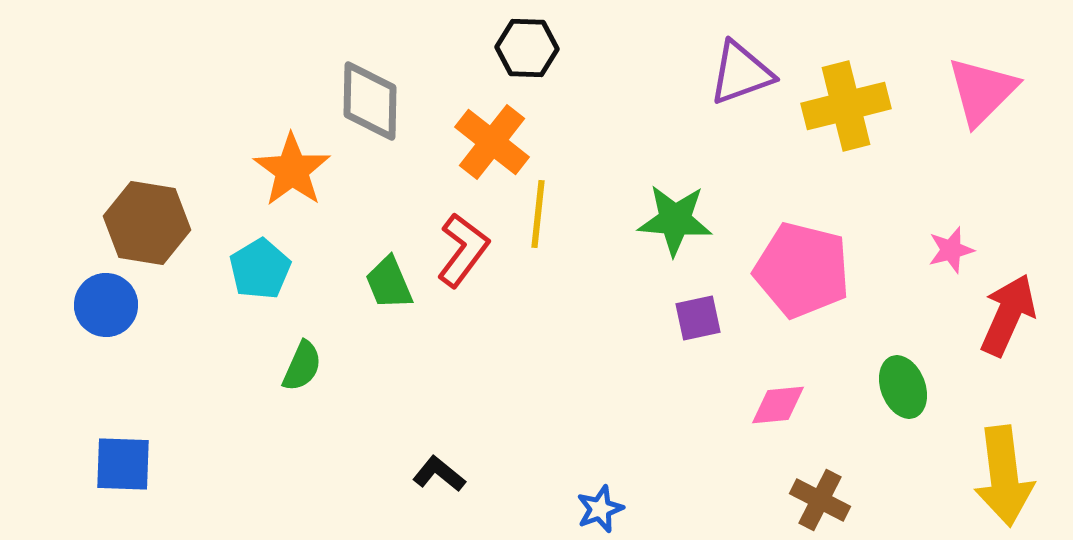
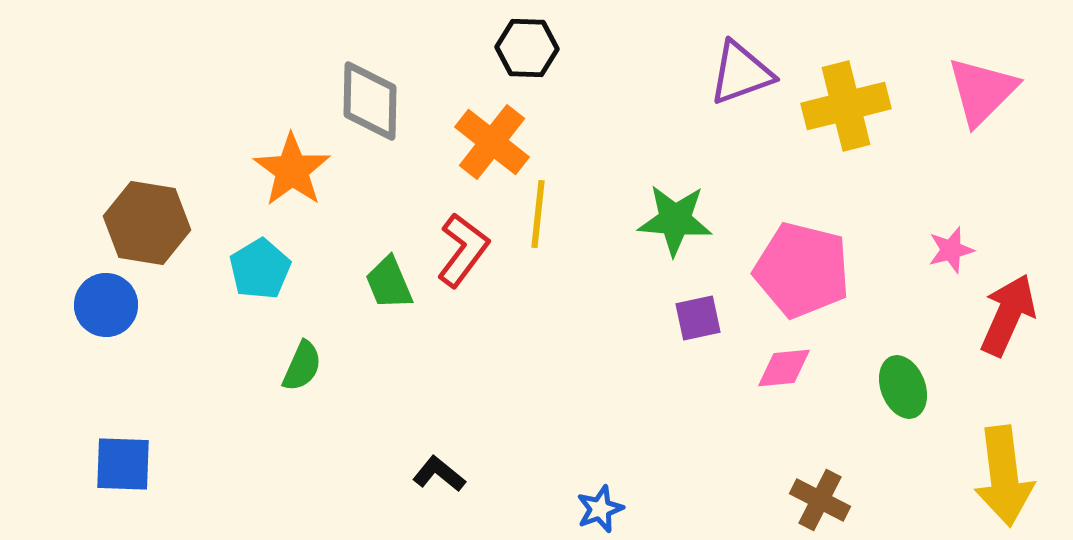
pink diamond: moved 6 px right, 37 px up
